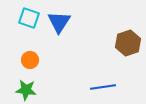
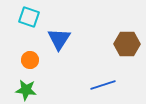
cyan square: moved 1 px up
blue triangle: moved 17 px down
brown hexagon: moved 1 px left, 1 px down; rotated 20 degrees clockwise
blue line: moved 2 px up; rotated 10 degrees counterclockwise
